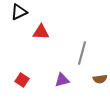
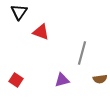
black triangle: rotated 30 degrees counterclockwise
red triangle: rotated 18 degrees clockwise
red square: moved 6 px left
